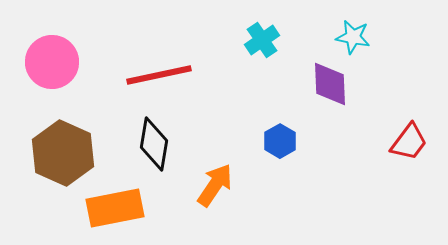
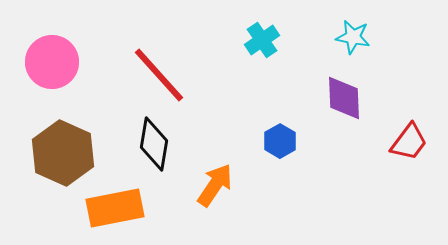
red line: rotated 60 degrees clockwise
purple diamond: moved 14 px right, 14 px down
